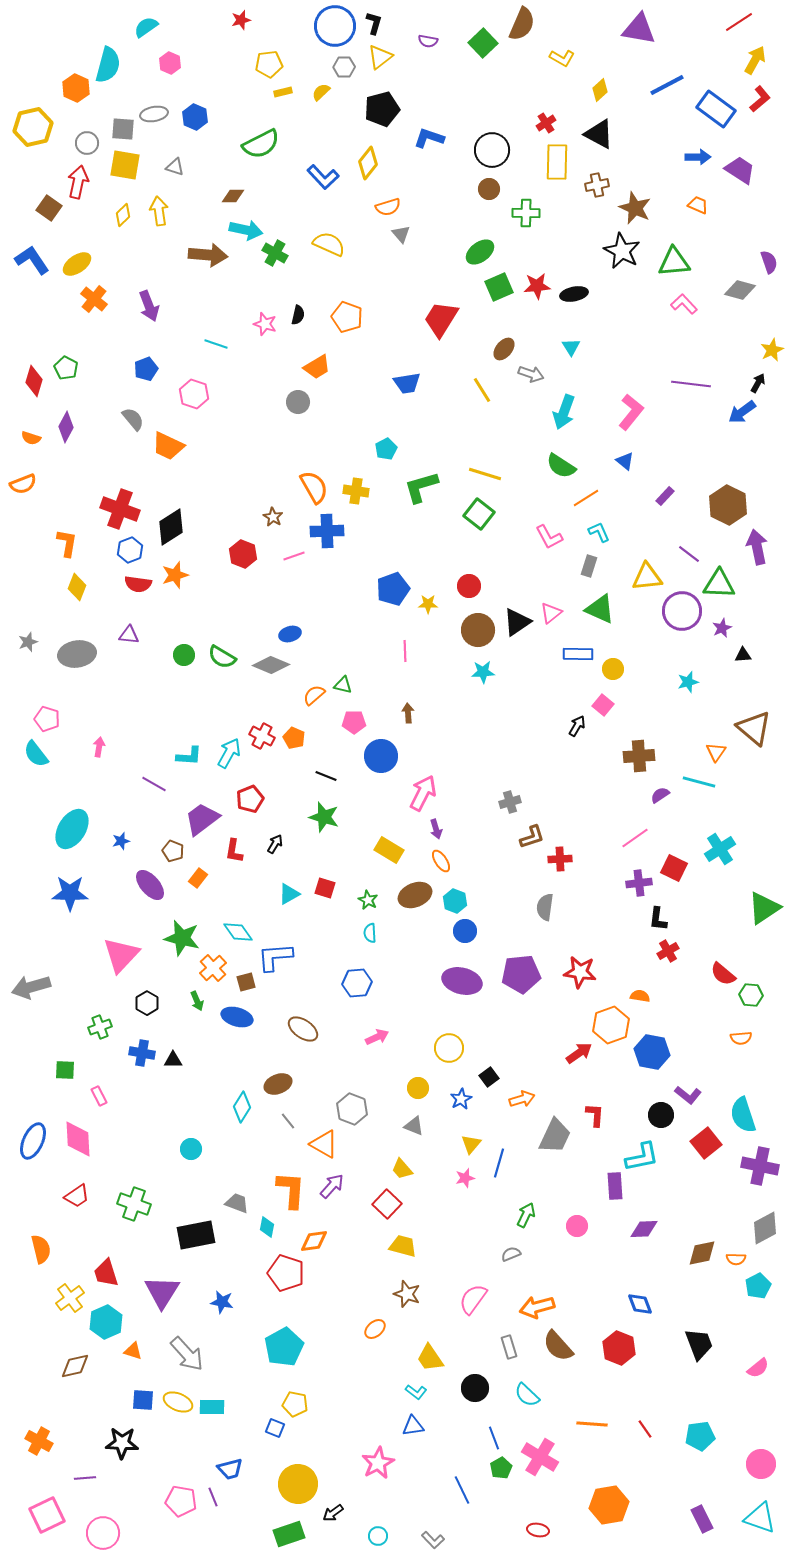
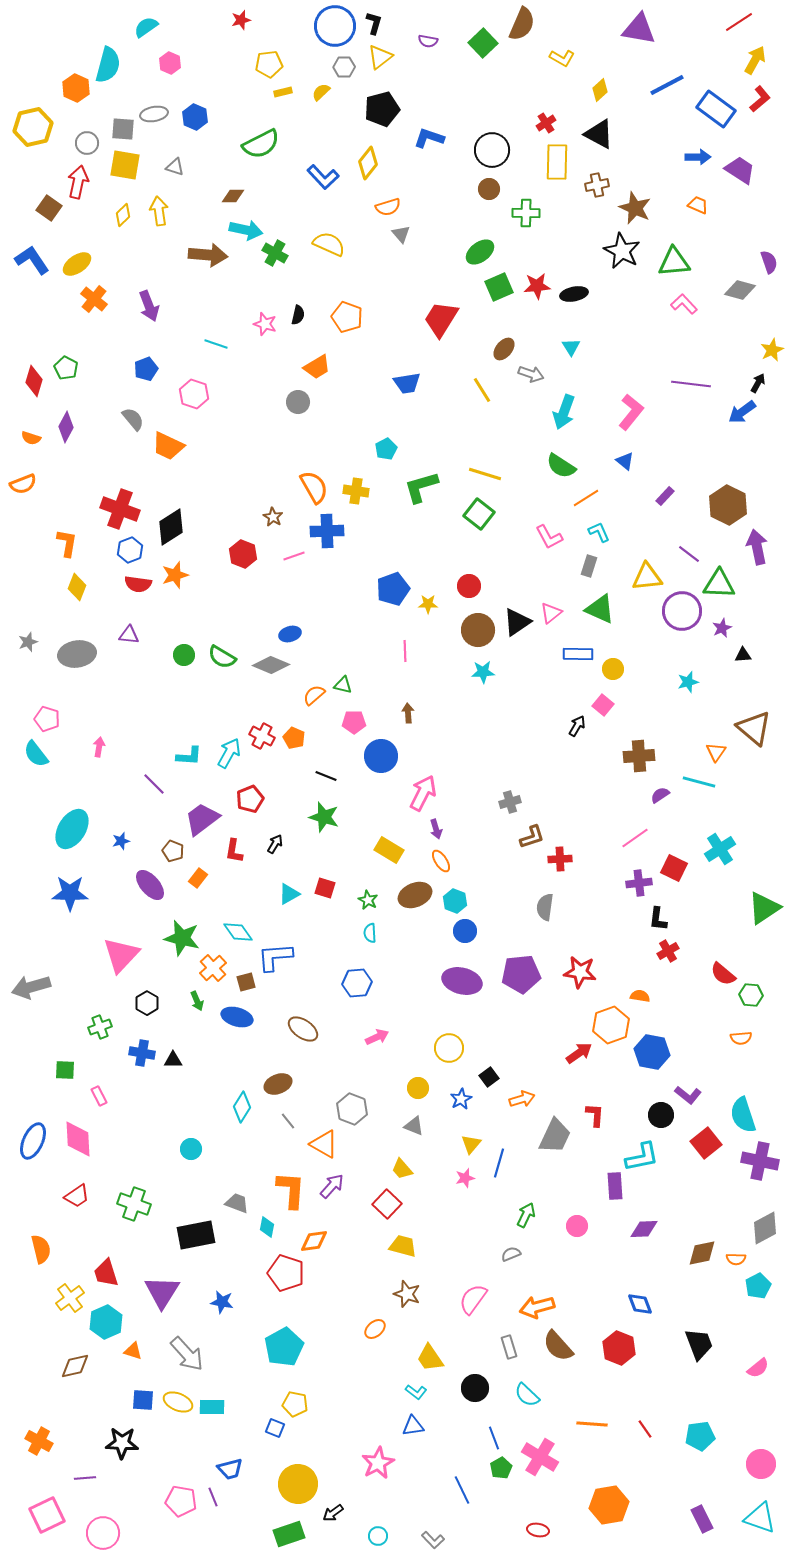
purple line at (154, 784): rotated 15 degrees clockwise
purple cross at (760, 1166): moved 5 px up
